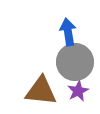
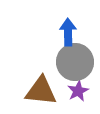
blue arrow: rotated 8 degrees clockwise
